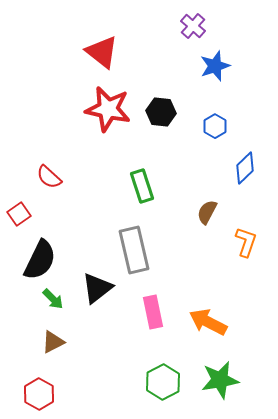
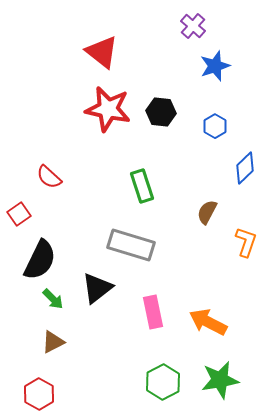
gray rectangle: moved 3 px left, 5 px up; rotated 60 degrees counterclockwise
